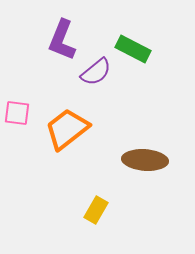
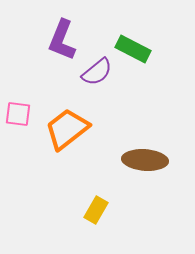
purple semicircle: moved 1 px right
pink square: moved 1 px right, 1 px down
